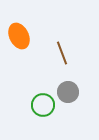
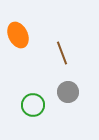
orange ellipse: moved 1 px left, 1 px up
green circle: moved 10 px left
